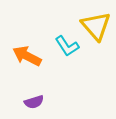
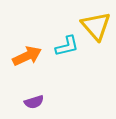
cyan L-shape: rotated 70 degrees counterclockwise
orange arrow: rotated 128 degrees clockwise
